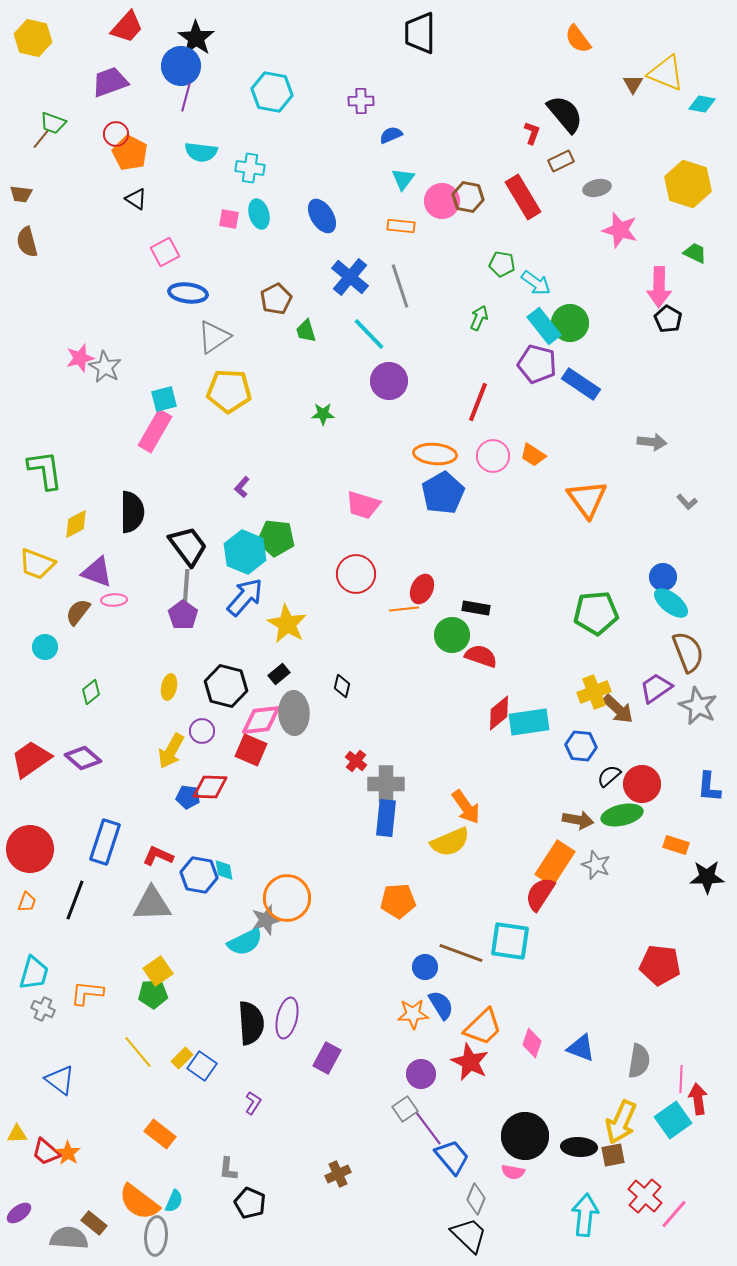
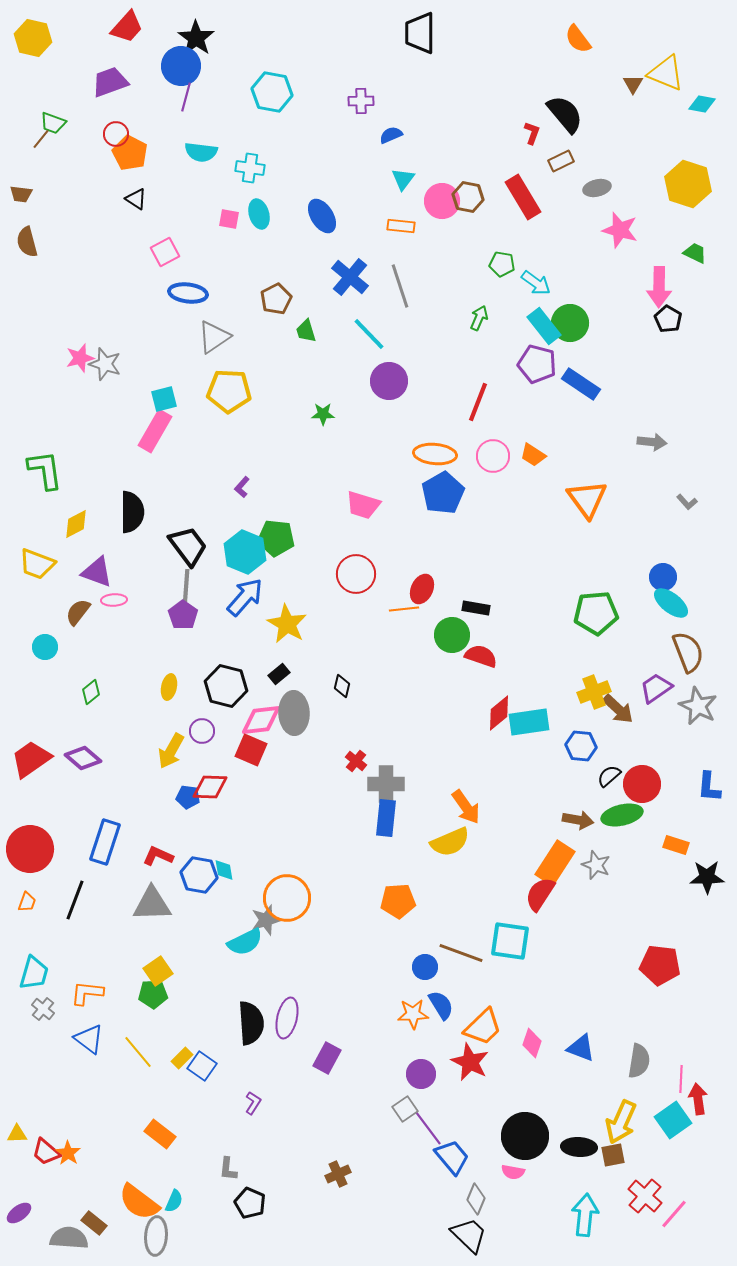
gray star at (105, 367): moved 3 px up; rotated 12 degrees counterclockwise
gray cross at (43, 1009): rotated 15 degrees clockwise
blue triangle at (60, 1080): moved 29 px right, 41 px up
